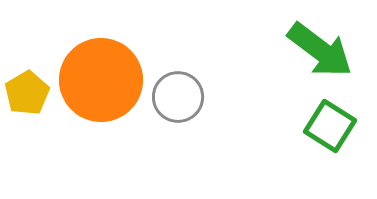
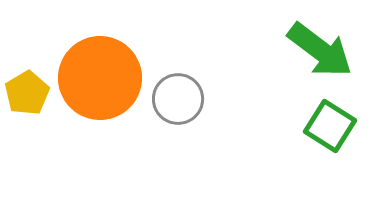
orange circle: moved 1 px left, 2 px up
gray circle: moved 2 px down
